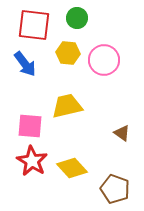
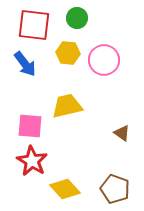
yellow diamond: moved 7 px left, 21 px down
